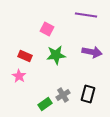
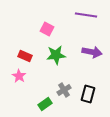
gray cross: moved 1 px right, 5 px up
